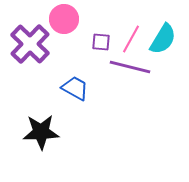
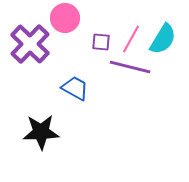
pink circle: moved 1 px right, 1 px up
